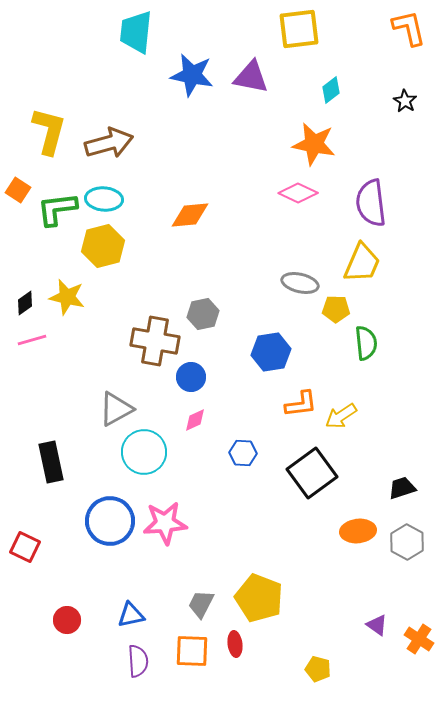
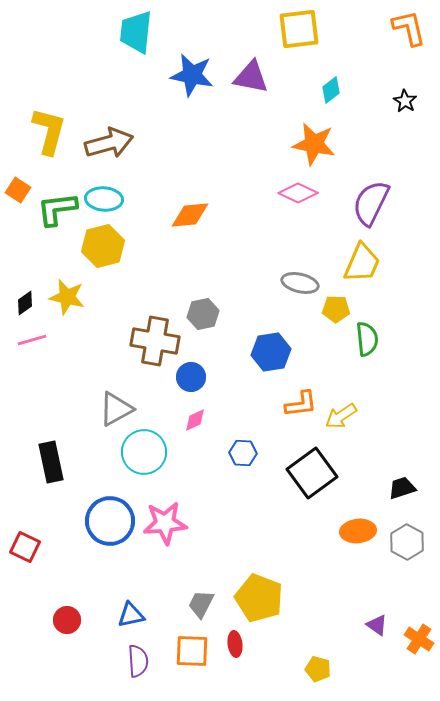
purple semicircle at (371, 203): rotated 33 degrees clockwise
green semicircle at (366, 343): moved 1 px right, 4 px up
